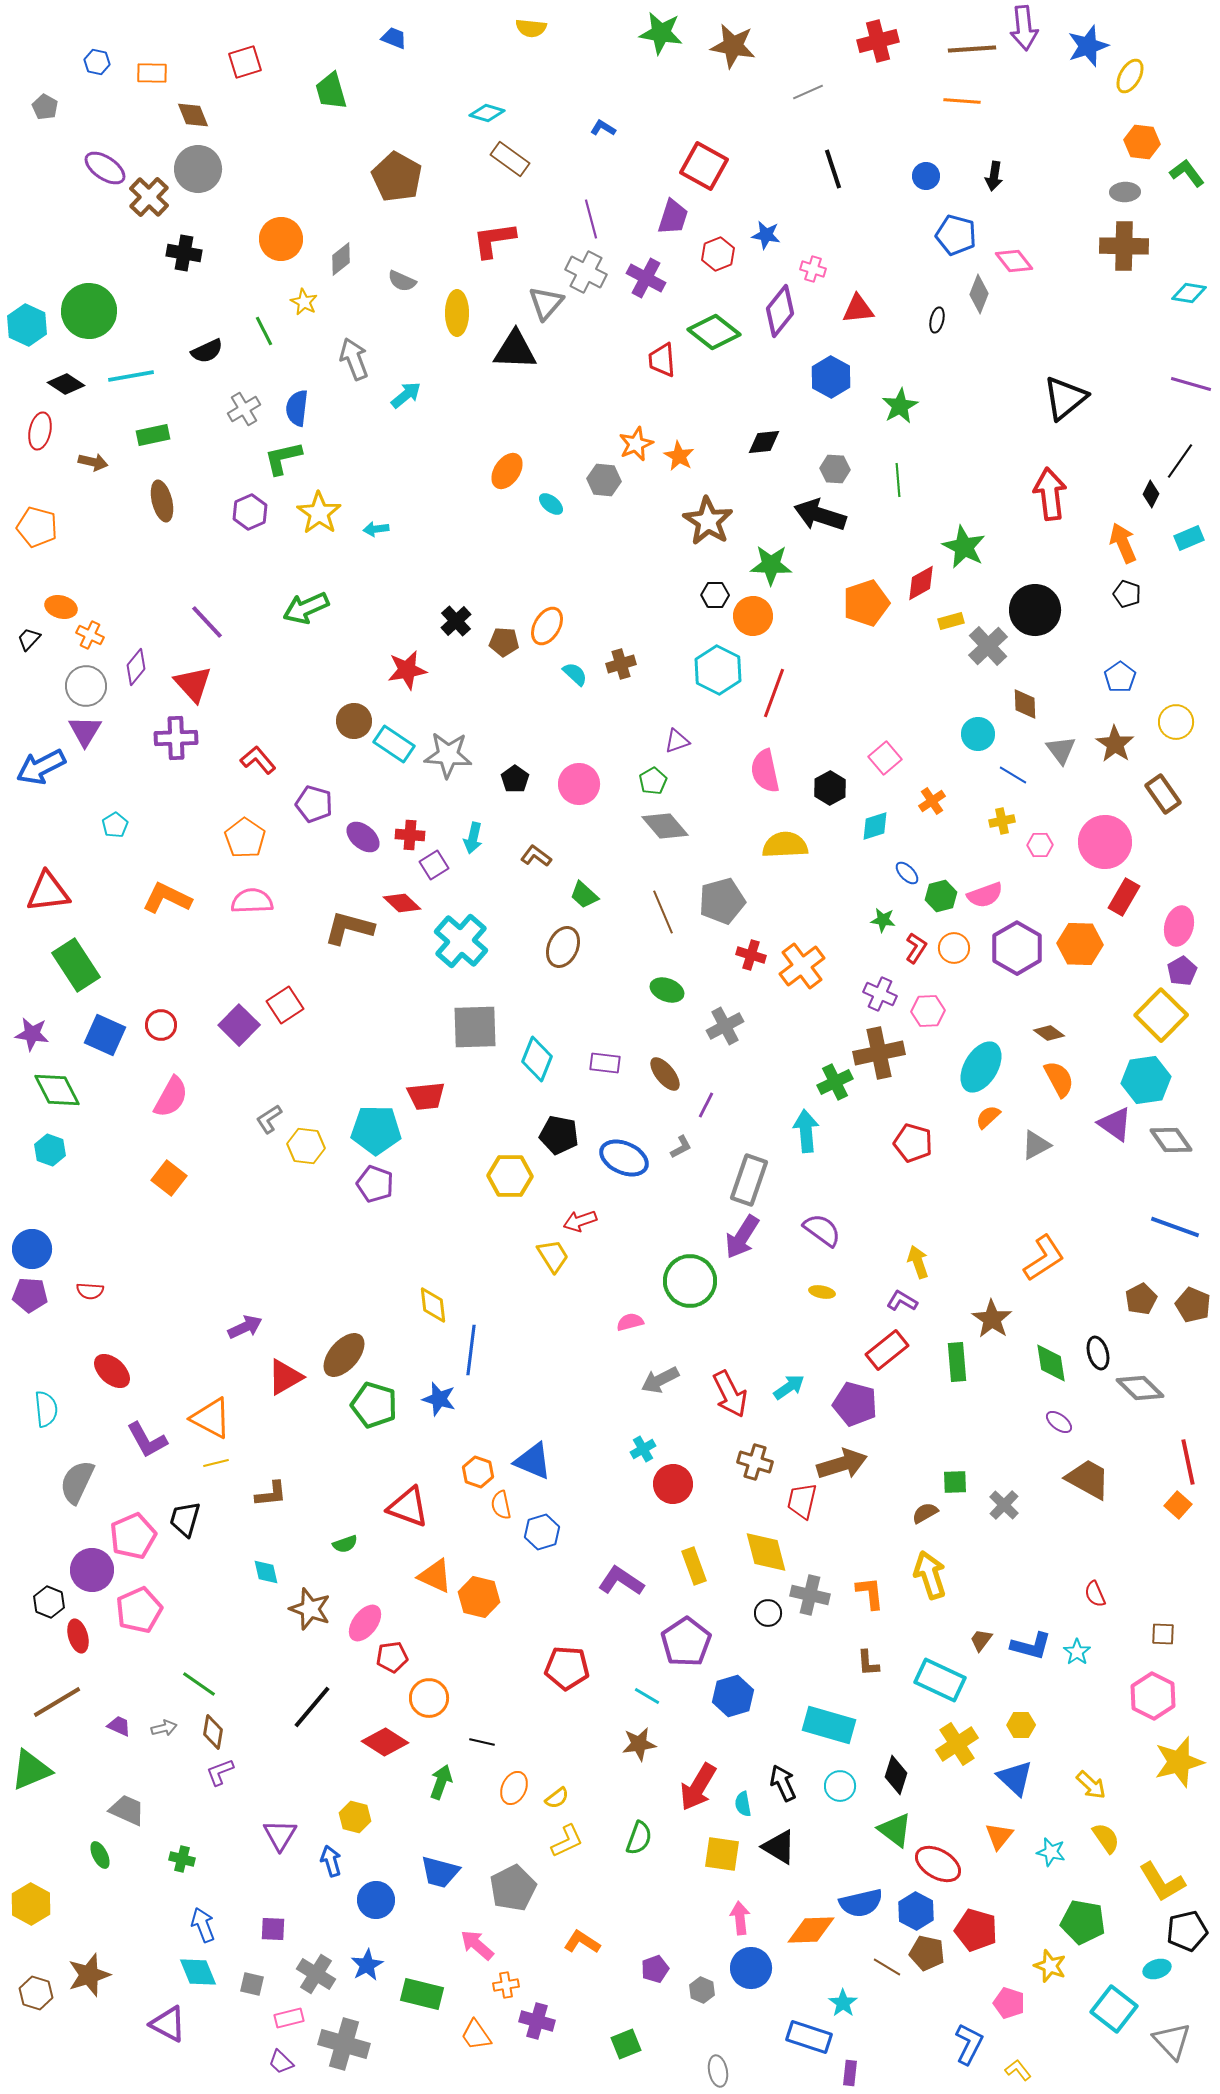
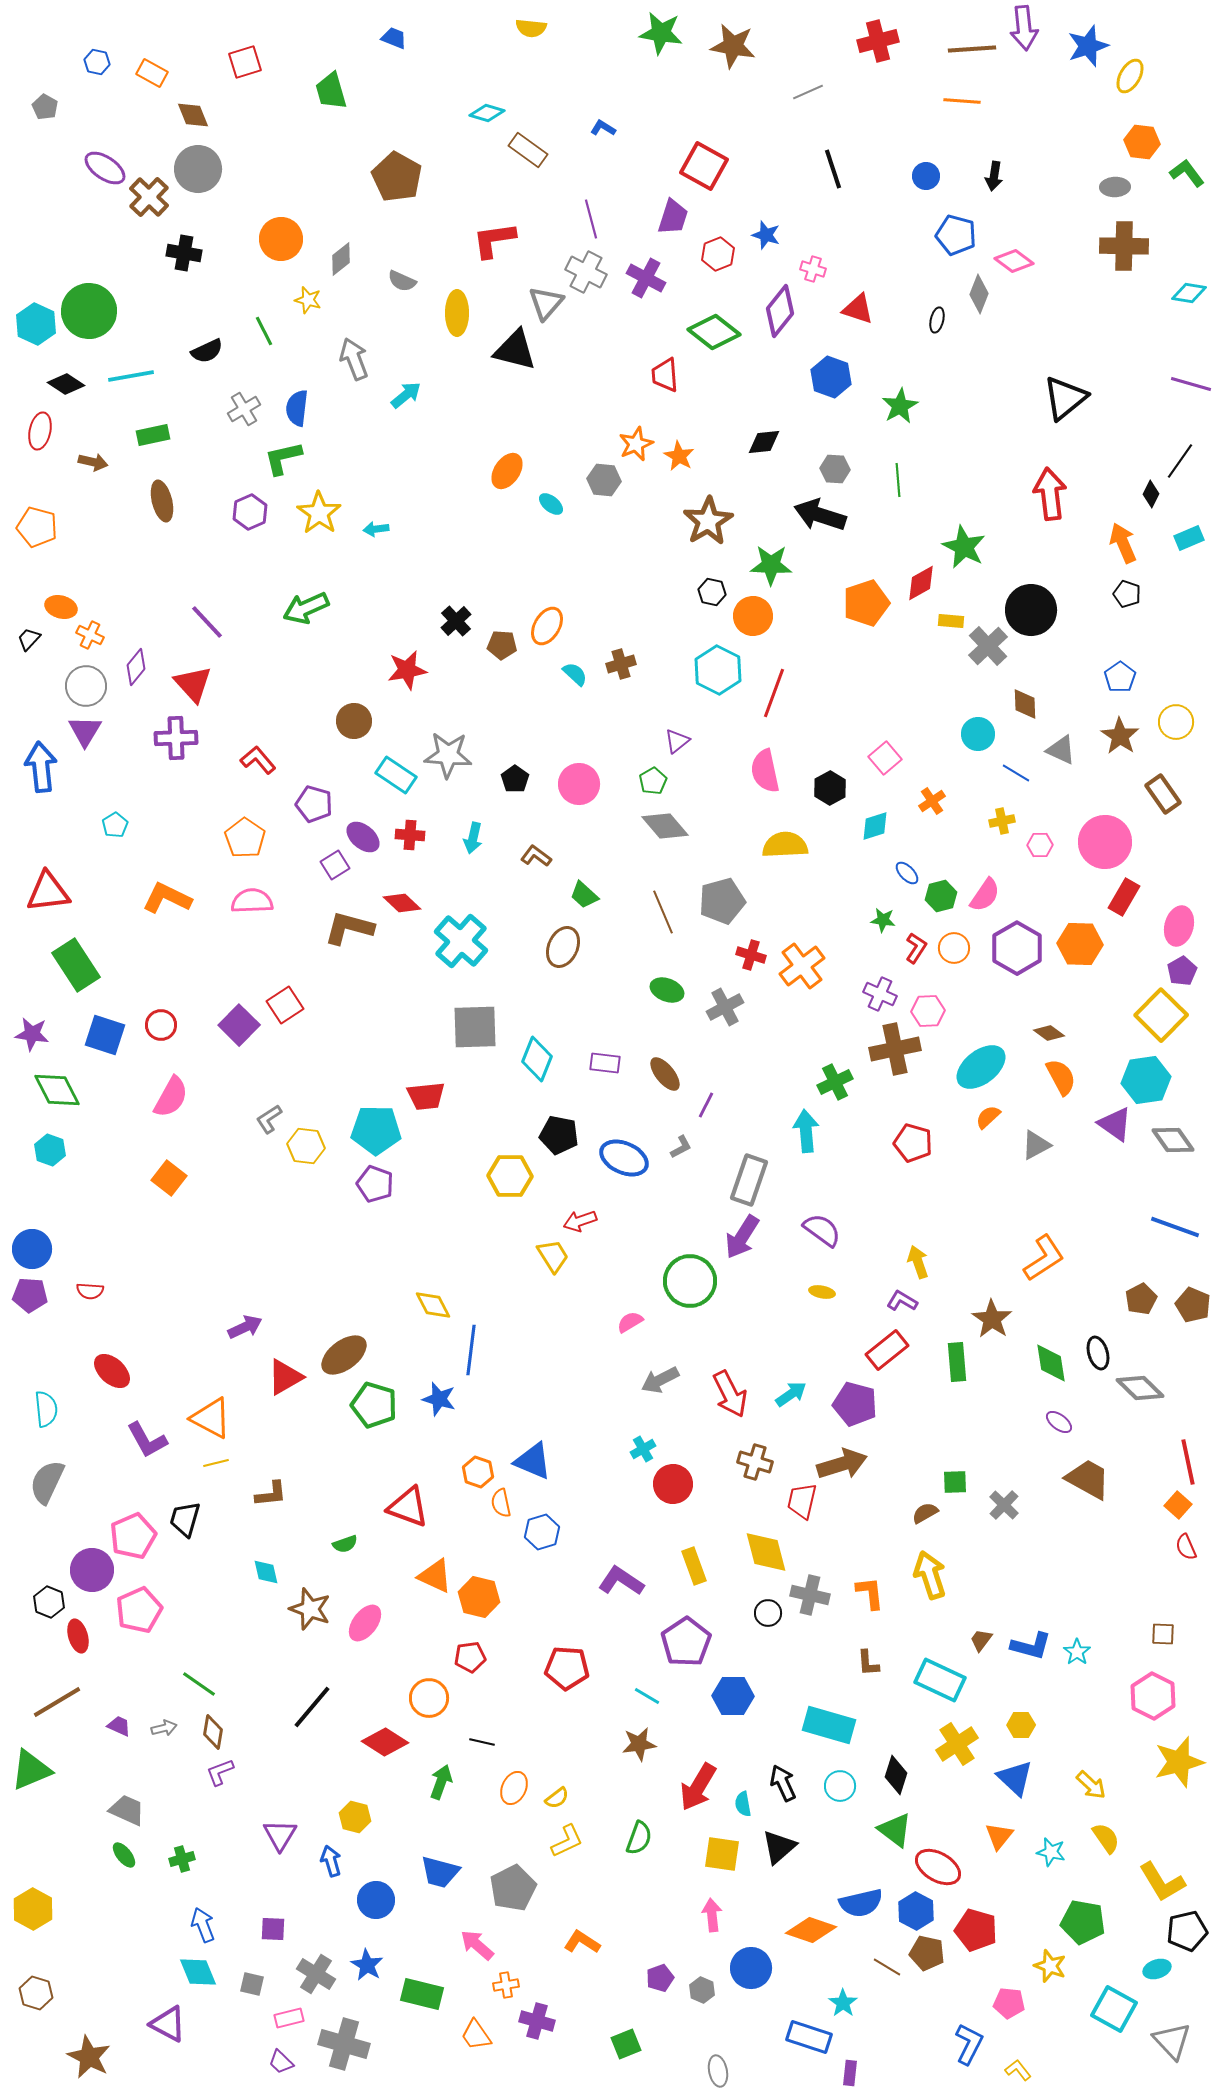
orange rectangle at (152, 73): rotated 28 degrees clockwise
brown rectangle at (510, 159): moved 18 px right, 9 px up
gray ellipse at (1125, 192): moved 10 px left, 5 px up
blue star at (766, 235): rotated 8 degrees clockwise
pink diamond at (1014, 261): rotated 15 degrees counterclockwise
yellow star at (304, 302): moved 4 px right, 2 px up; rotated 12 degrees counterclockwise
red triangle at (858, 309): rotated 24 degrees clockwise
cyan hexagon at (27, 325): moved 9 px right, 1 px up
black triangle at (515, 350): rotated 12 degrees clockwise
red trapezoid at (662, 360): moved 3 px right, 15 px down
blue hexagon at (831, 377): rotated 9 degrees counterclockwise
brown star at (708, 521): rotated 9 degrees clockwise
black hexagon at (715, 595): moved 3 px left, 3 px up; rotated 12 degrees clockwise
black circle at (1035, 610): moved 4 px left
yellow rectangle at (951, 621): rotated 20 degrees clockwise
brown pentagon at (504, 642): moved 2 px left, 3 px down
purple triangle at (677, 741): rotated 20 degrees counterclockwise
cyan rectangle at (394, 744): moved 2 px right, 31 px down
brown star at (1115, 744): moved 5 px right, 8 px up
gray triangle at (1061, 750): rotated 28 degrees counterclockwise
blue arrow at (41, 767): rotated 111 degrees clockwise
blue line at (1013, 775): moved 3 px right, 2 px up
purple square at (434, 865): moved 99 px left
pink semicircle at (985, 895): rotated 36 degrees counterclockwise
gray cross at (725, 1026): moved 19 px up
blue square at (105, 1035): rotated 6 degrees counterclockwise
brown cross at (879, 1053): moved 16 px right, 4 px up
cyan ellipse at (981, 1067): rotated 21 degrees clockwise
orange semicircle at (1059, 1079): moved 2 px right, 2 px up
gray diamond at (1171, 1140): moved 2 px right
yellow diamond at (433, 1305): rotated 21 degrees counterclockwise
pink semicircle at (630, 1322): rotated 16 degrees counterclockwise
brown ellipse at (344, 1355): rotated 12 degrees clockwise
cyan arrow at (789, 1387): moved 2 px right, 7 px down
gray semicircle at (77, 1482): moved 30 px left
orange semicircle at (501, 1505): moved 2 px up
red semicircle at (1095, 1594): moved 91 px right, 47 px up
red pentagon at (392, 1657): moved 78 px right
blue hexagon at (733, 1696): rotated 18 degrees clockwise
black triangle at (779, 1847): rotated 48 degrees clockwise
green ellipse at (100, 1855): moved 24 px right; rotated 12 degrees counterclockwise
green cross at (182, 1859): rotated 30 degrees counterclockwise
red ellipse at (938, 1864): moved 3 px down
yellow hexagon at (31, 1904): moved 2 px right, 5 px down
pink arrow at (740, 1918): moved 28 px left, 3 px up
orange diamond at (811, 1930): rotated 21 degrees clockwise
blue star at (367, 1965): rotated 12 degrees counterclockwise
purple pentagon at (655, 1969): moved 5 px right, 9 px down
brown star at (89, 1975): moved 82 px down; rotated 27 degrees counterclockwise
pink pentagon at (1009, 2003): rotated 12 degrees counterclockwise
cyan square at (1114, 2009): rotated 9 degrees counterclockwise
